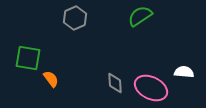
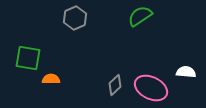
white semicircle: moved 2 px right
orange semicircle: rotated 54 degrees counterclockwise
gray diamond: moved 2 px down; rotated 50 degrees clockwise
